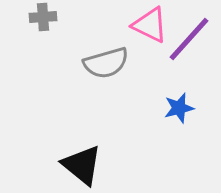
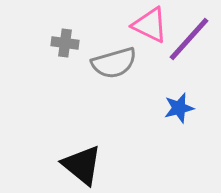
gray cross: moved 22 px right, 26 px down; rotated 12 degrees clockwise
gray semicircle: moved 8 px right
